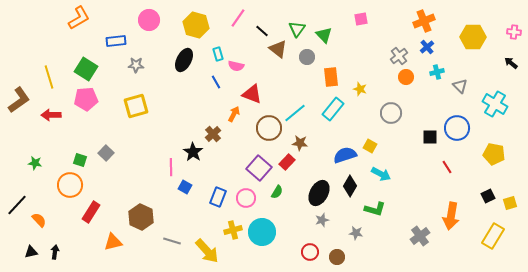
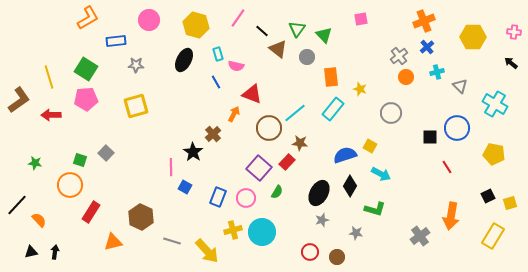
orange L-shape at (79, 18): moved 9 px right
